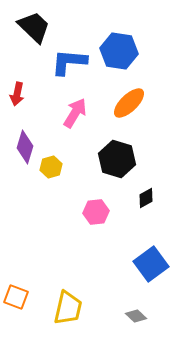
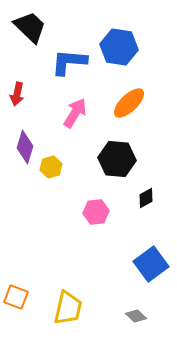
black trapezoid: moved 4 px left
blue hexagon: moved 4 px up
black hexagon: rotated 12 degrees counterclockwise
